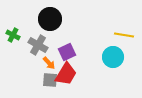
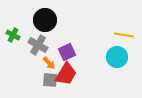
black circle: moved 5 px left, 1 px down
cyan circle: moved 4 px right
